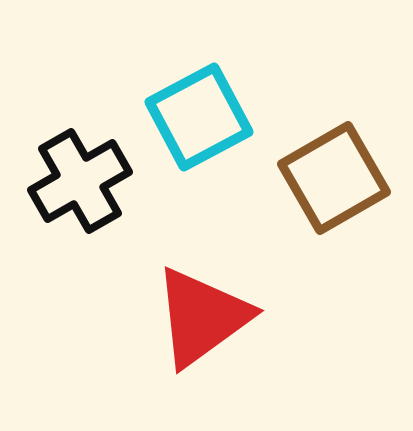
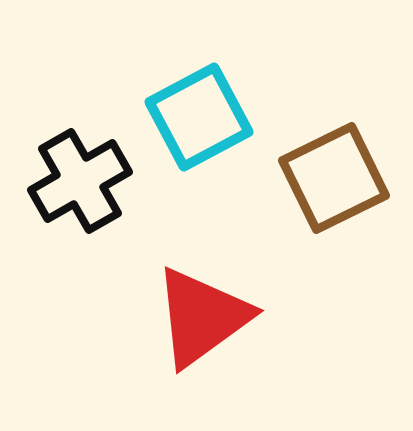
brown square: rotated 4 degrees clockwise
